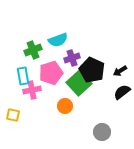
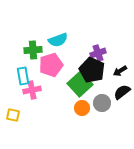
green cross: rotated 18 degrees clockwise
purple cross: moved 26 px right, 5 px up
pink pentagon: moved 8 px up
green square: moved 1 px right, 1 px down
orange circle: moved 17 px right, 2 px down
gray circle: moved 29 px up
